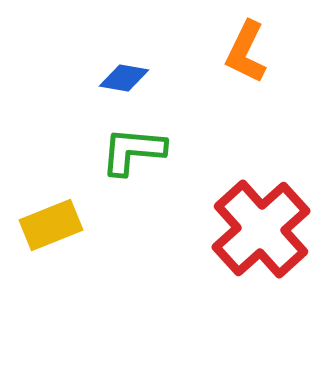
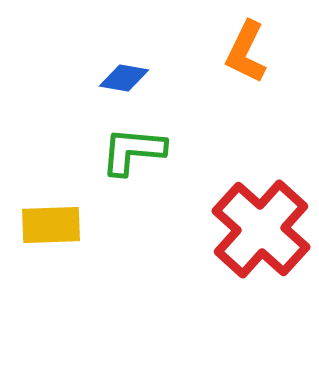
yellow rectangle: rotated 20 degrees clockwise
red cross: rotated 6 degrees counterclockwise
